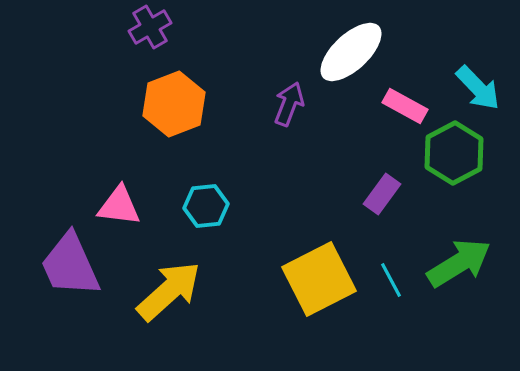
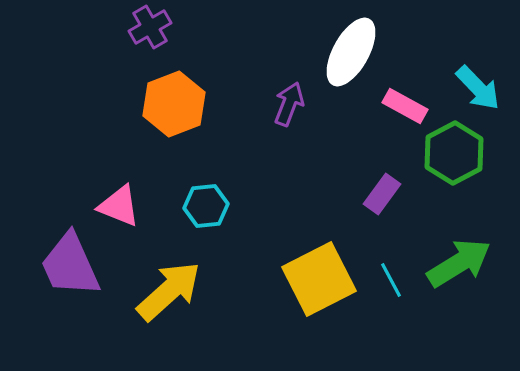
white ellipse: rotated 18 degrees counterclockwise
pink triangle: rotated 15 degrees clockwise
